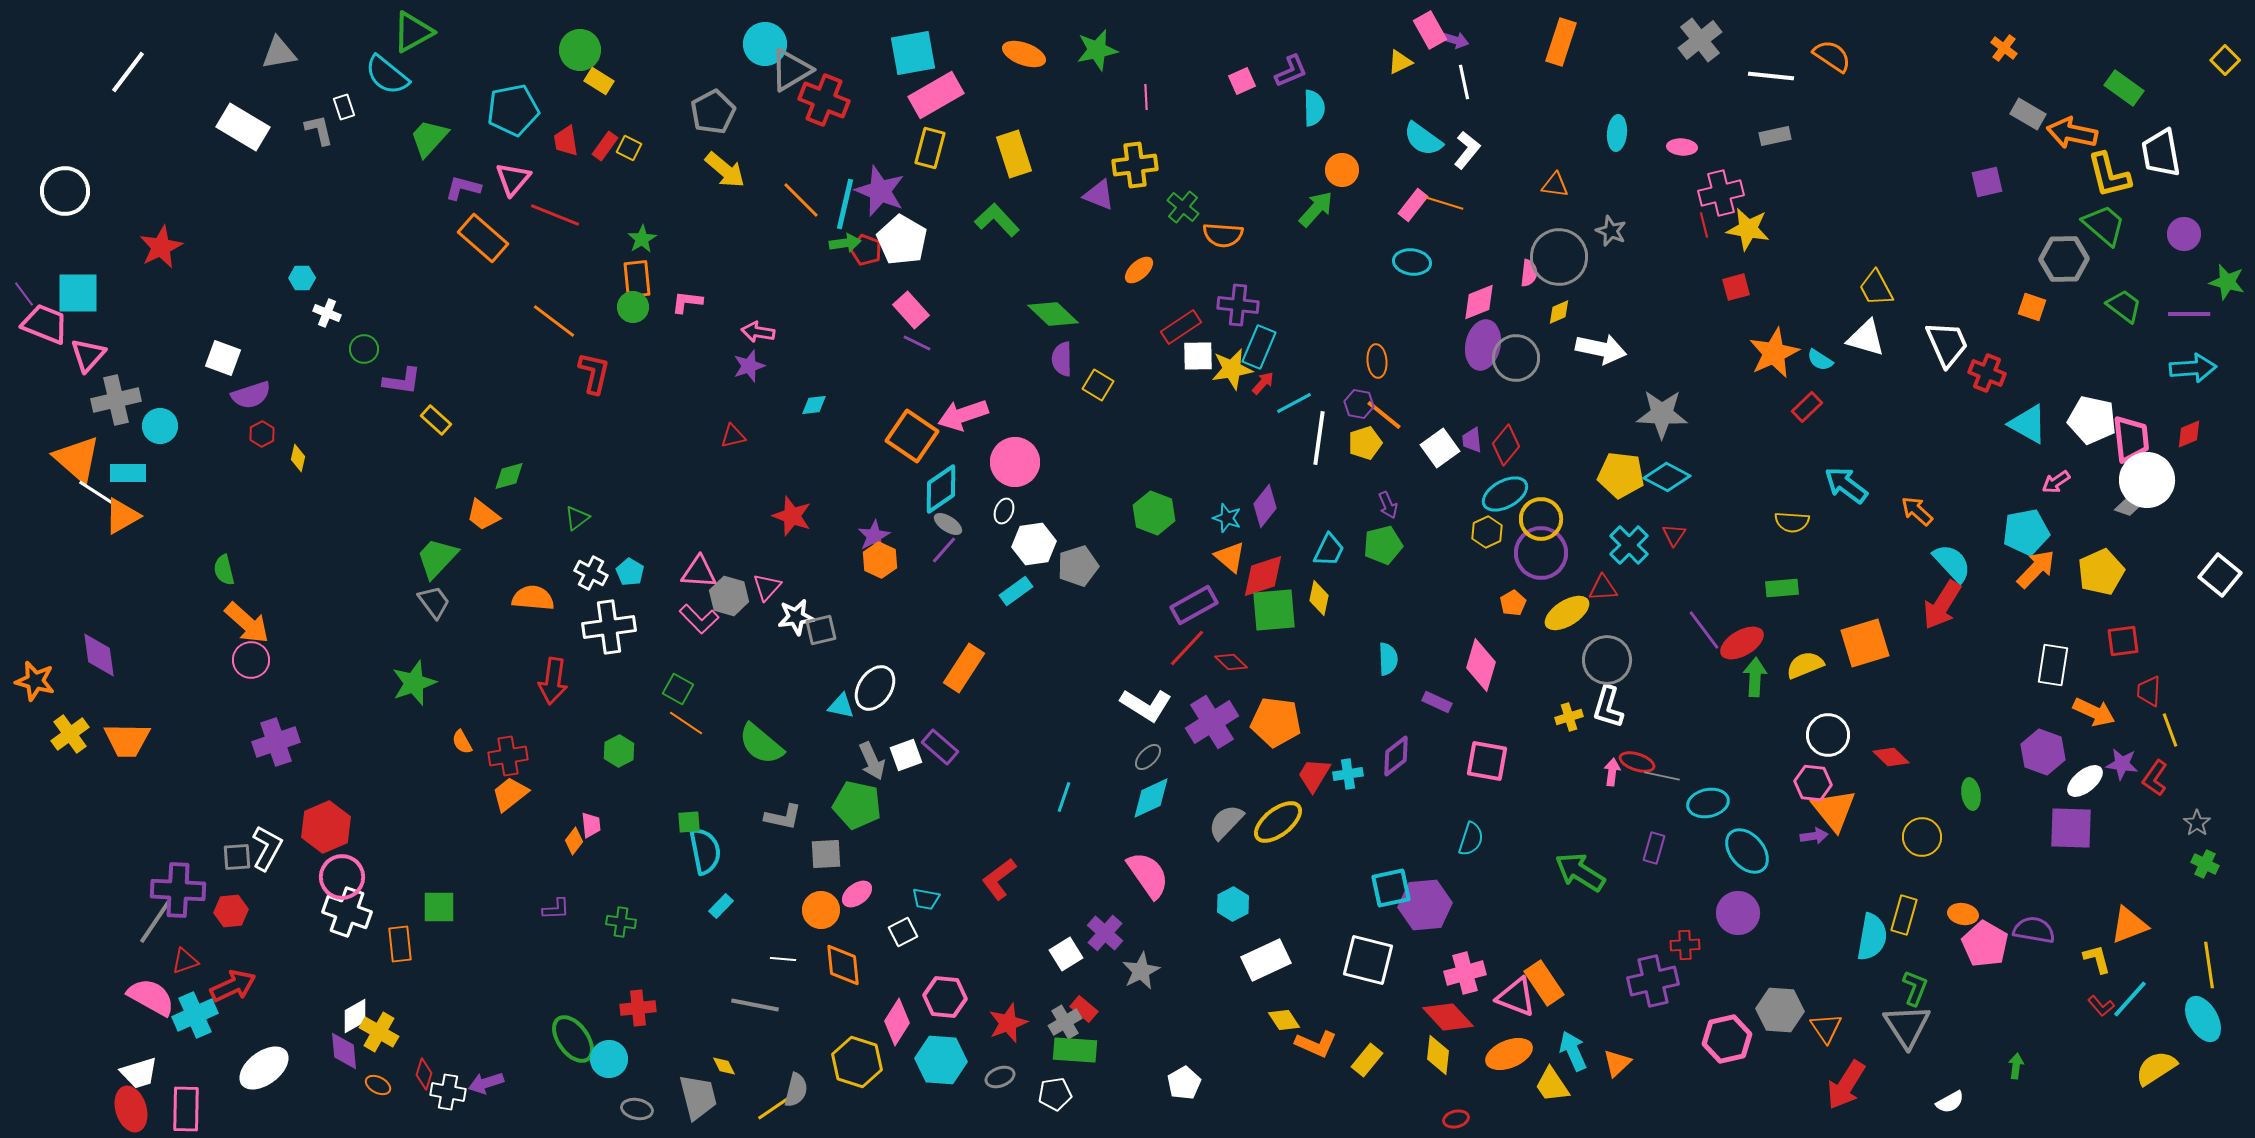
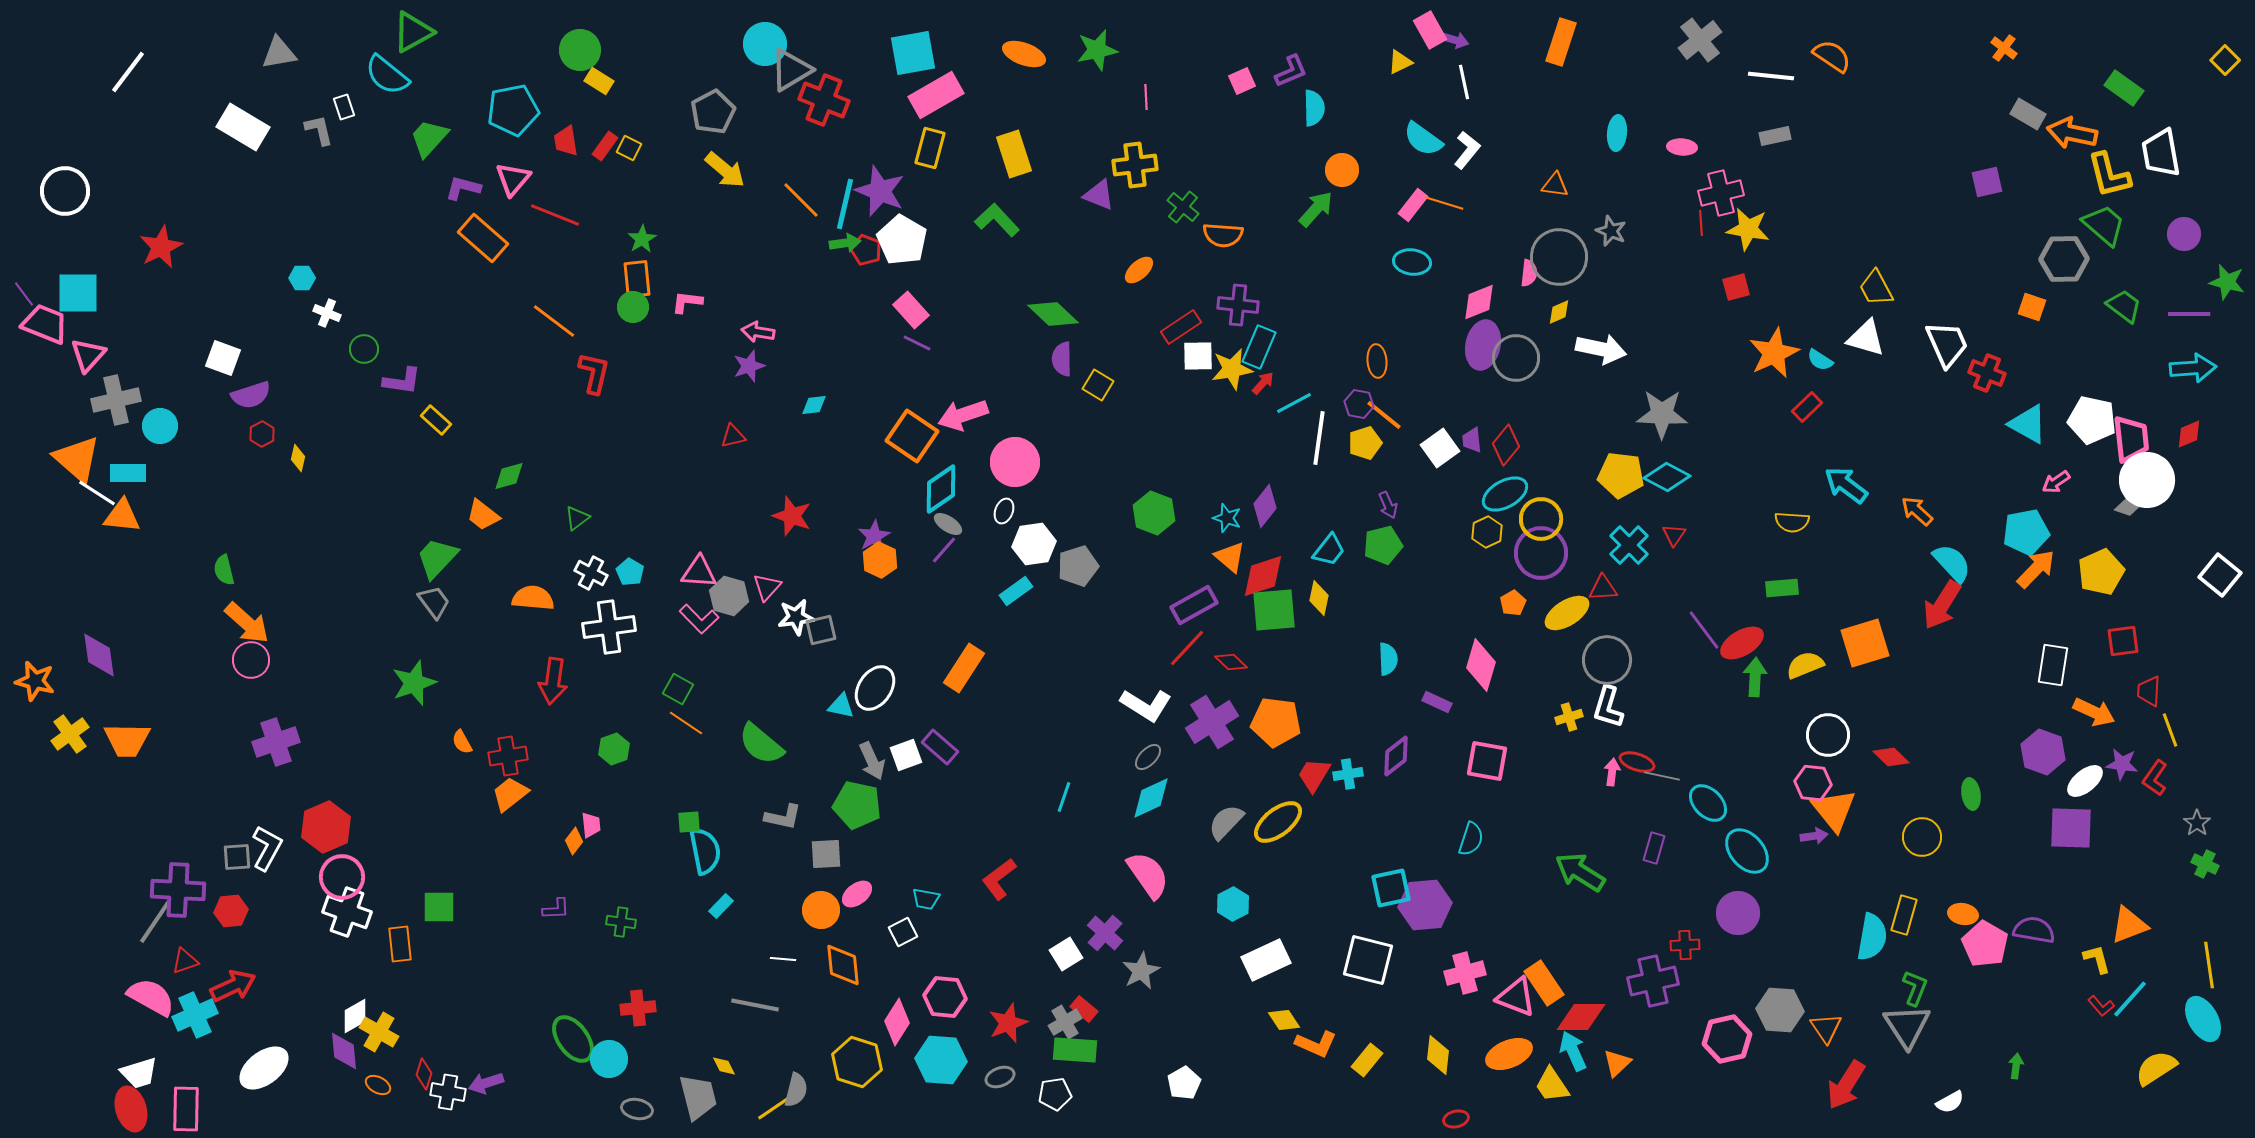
red line at (1704, 225): moved 3 px left, 2 px up; rotated 10 degrees clockwise
orange triangle at (122, 516): rotated 36 degrees clockwise
cyan trapezoid at (1329, 550): rotated 12 degrees clockwise
green hexagon at (619, 751): moved 5 px left, 2 px up; rotated 8 degrees clockwise
cyan ellipse at (1708, 803): rotated 57 degrees clockwise
red diamond at (1448, 1017): moved 133 px right; rotated 48 degrees counterclockwise
